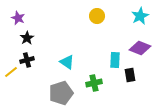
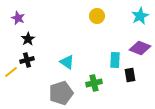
black star: moved 1 px right, 1 px down
